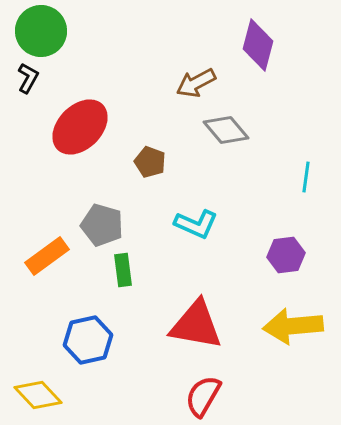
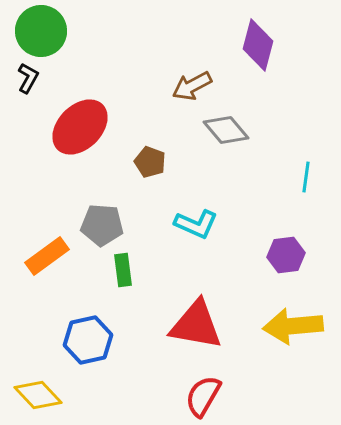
brown arrow: moved 4 px left, 3 px down
gray pentagon: rotated 12 degrees counterclockwise
